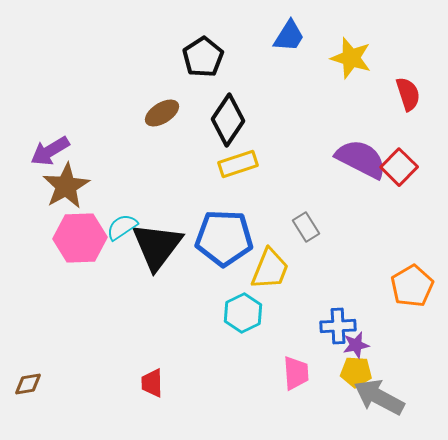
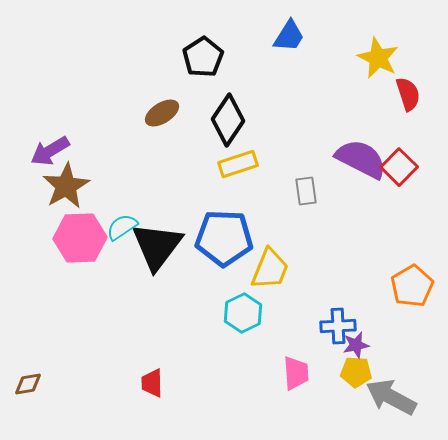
yellow star: moved 27 px right; rotated 9 degrees clockwise
gray rectangle: moved 36 px up; rotated 24 degrees clockwise
gray arrow: moved 12 px right
